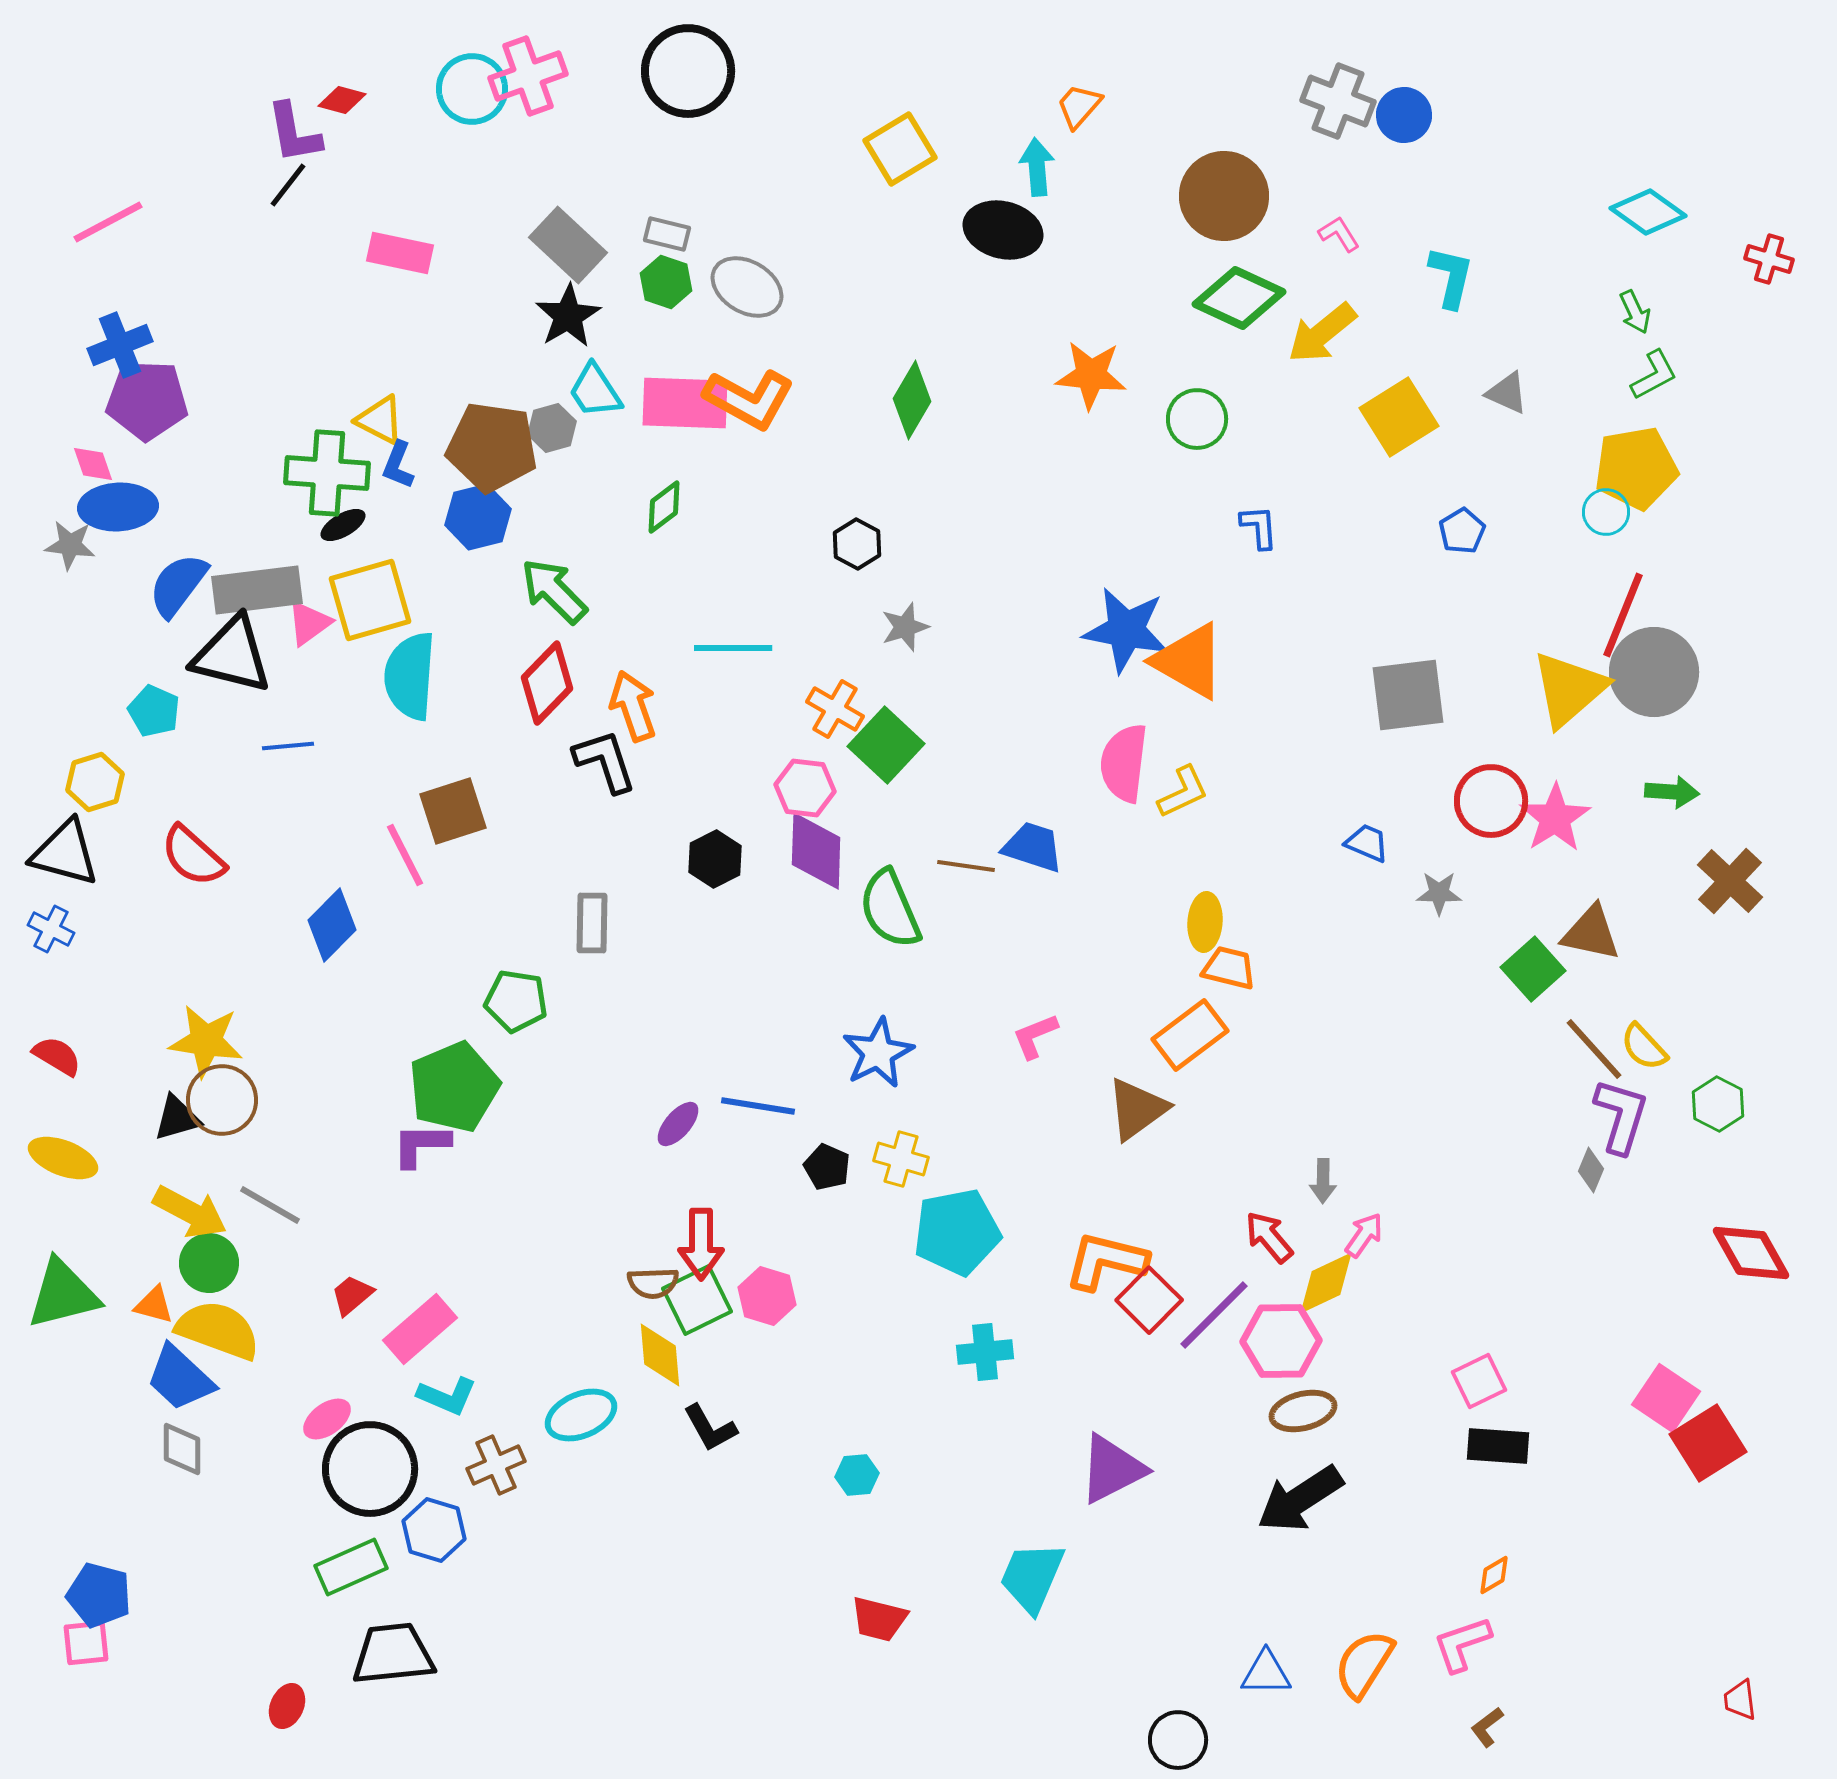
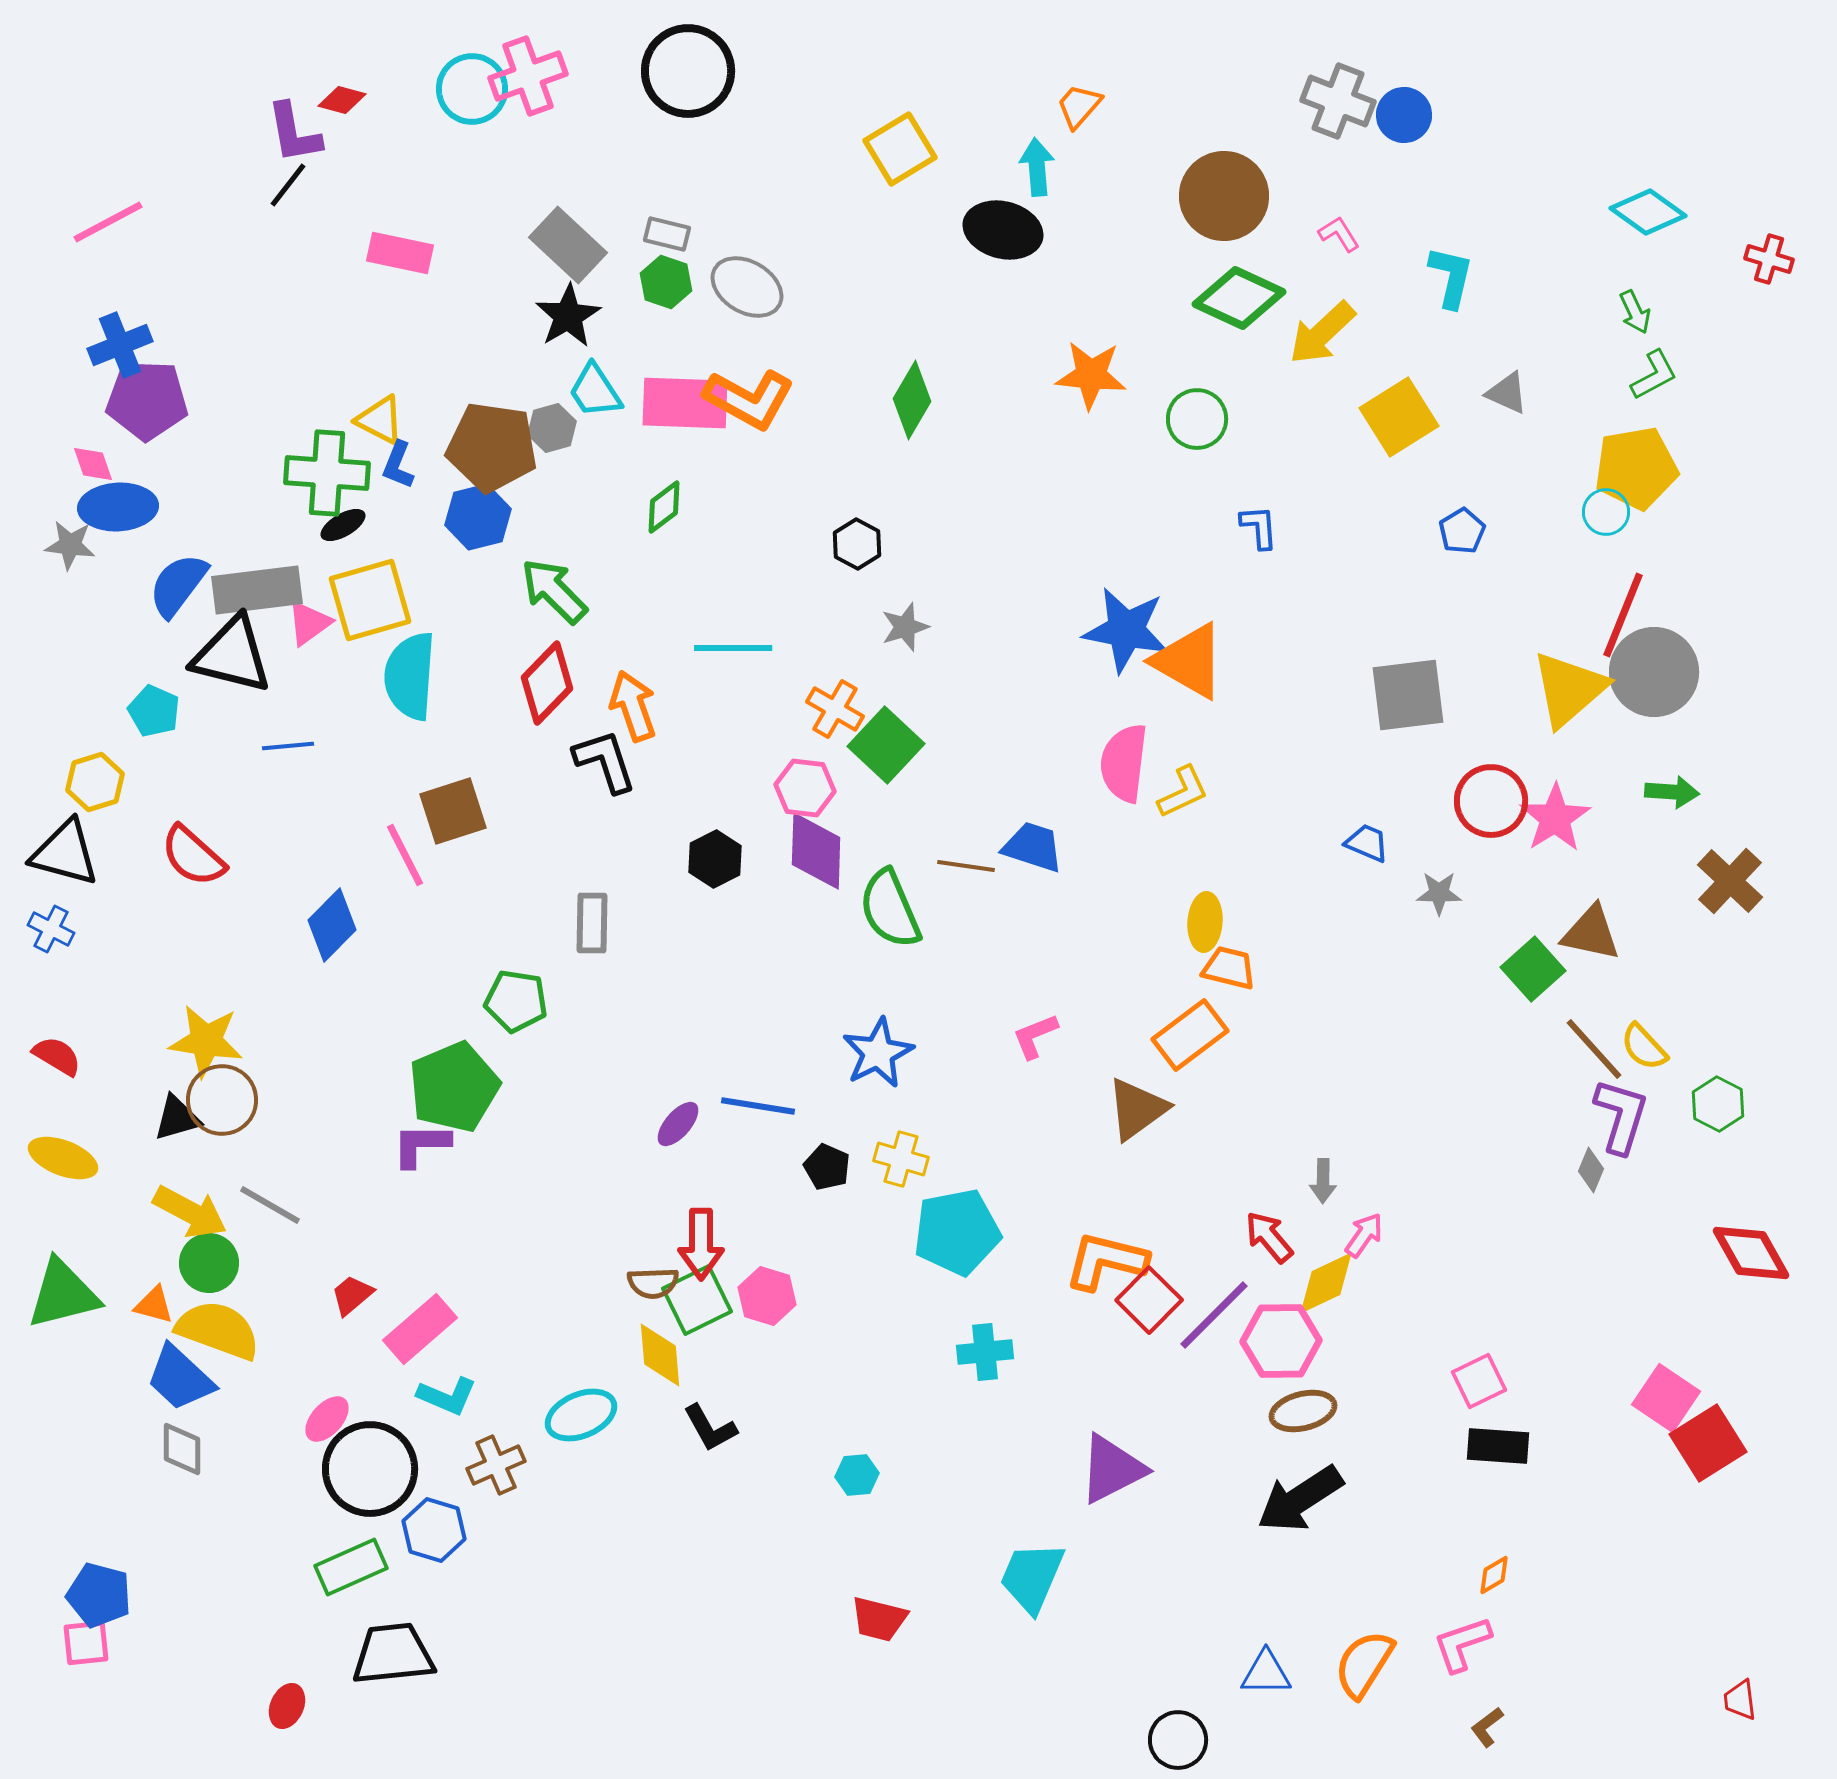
yellow arrow at (1322, 333): rotated 4 degrees counterclockwise
pink ellipse at (327, 1419): rotated 12 degrees counterclockwise
